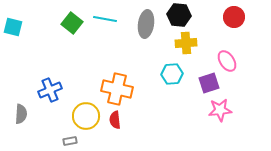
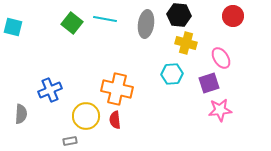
red circle: moved 1 px left, 1 px up
yellow cross: rotated 20 degrees clockwise
pink ellipse: moved 6 px left, 3 px up
